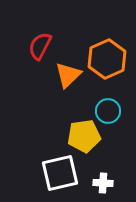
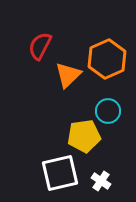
white cross: moved 2 px left, 2 px up; rotated 30 degrees clockwise
